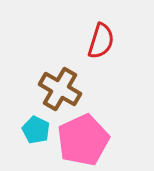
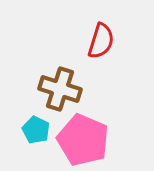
brown cross: rotated 12 degrees counterclockwise
pink pentagon: rotated 24 degrees counterclockwise
